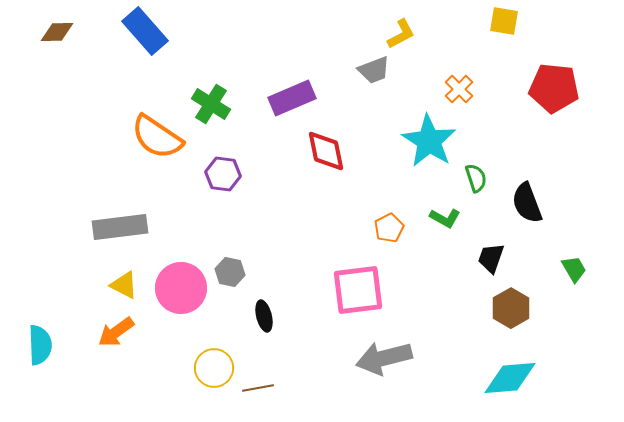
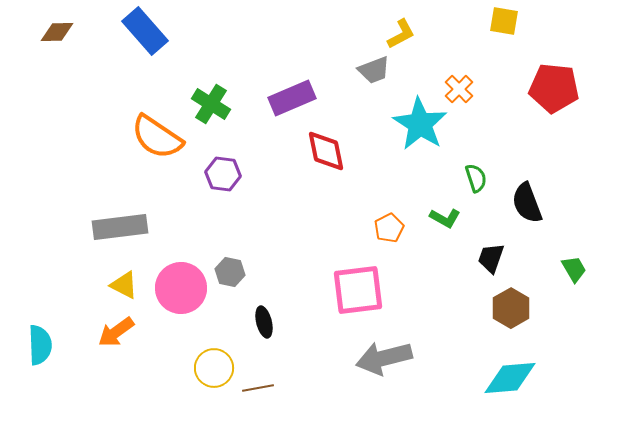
cyan star: moved 9 px left, 17 px up
black ellipse: moved 6 px down
